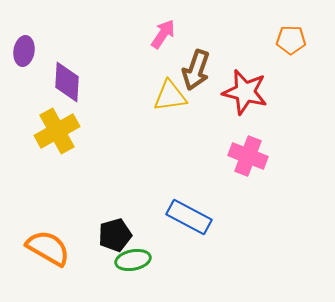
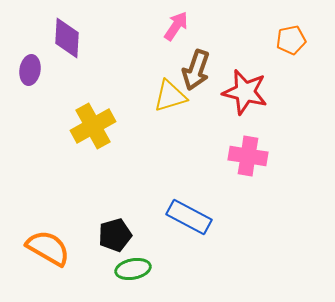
pink arrow: moved 13 px right, 8 px up
orange pentagon: rotated 12 degrees counterclockwise
purple ellipse: moved 6 px right, 19 px down
purple diamond: moved 44 px up
yellow triangle: rotated 9 degrees counterclockwise
yellow cross: moved 36 px right, 5 px up
pink cross: rotated 12 degrees counterclockwise
green ellipse: moved 9 px down
